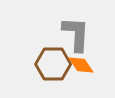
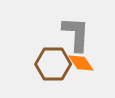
orange diamond: moved 2 px up
